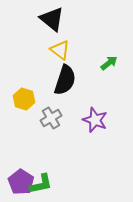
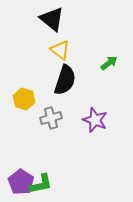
gray cross: rotated 15 degrees clockwise
